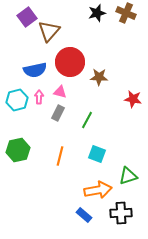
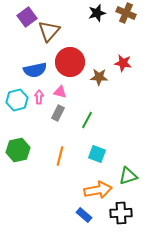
red star: moved 10 px left, 36 px up
